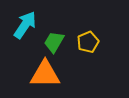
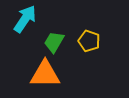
cyan arrow: moved 6 px up
yellow pentagon: moved 1 px right, 1 px up; rotated 30 degrees counterclockwise
